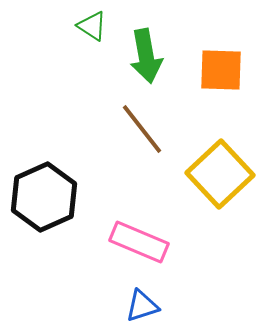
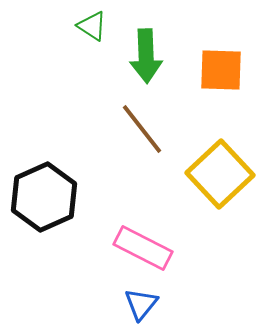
green arrow: rotated 8 degrees clockwise
pink rectangle: moved 4 px right, 6 px down; rotated 4 degrees clockwise
blue triangle: moved 1 px left, 2 px up; rotated 33 degrees counterclockwise
